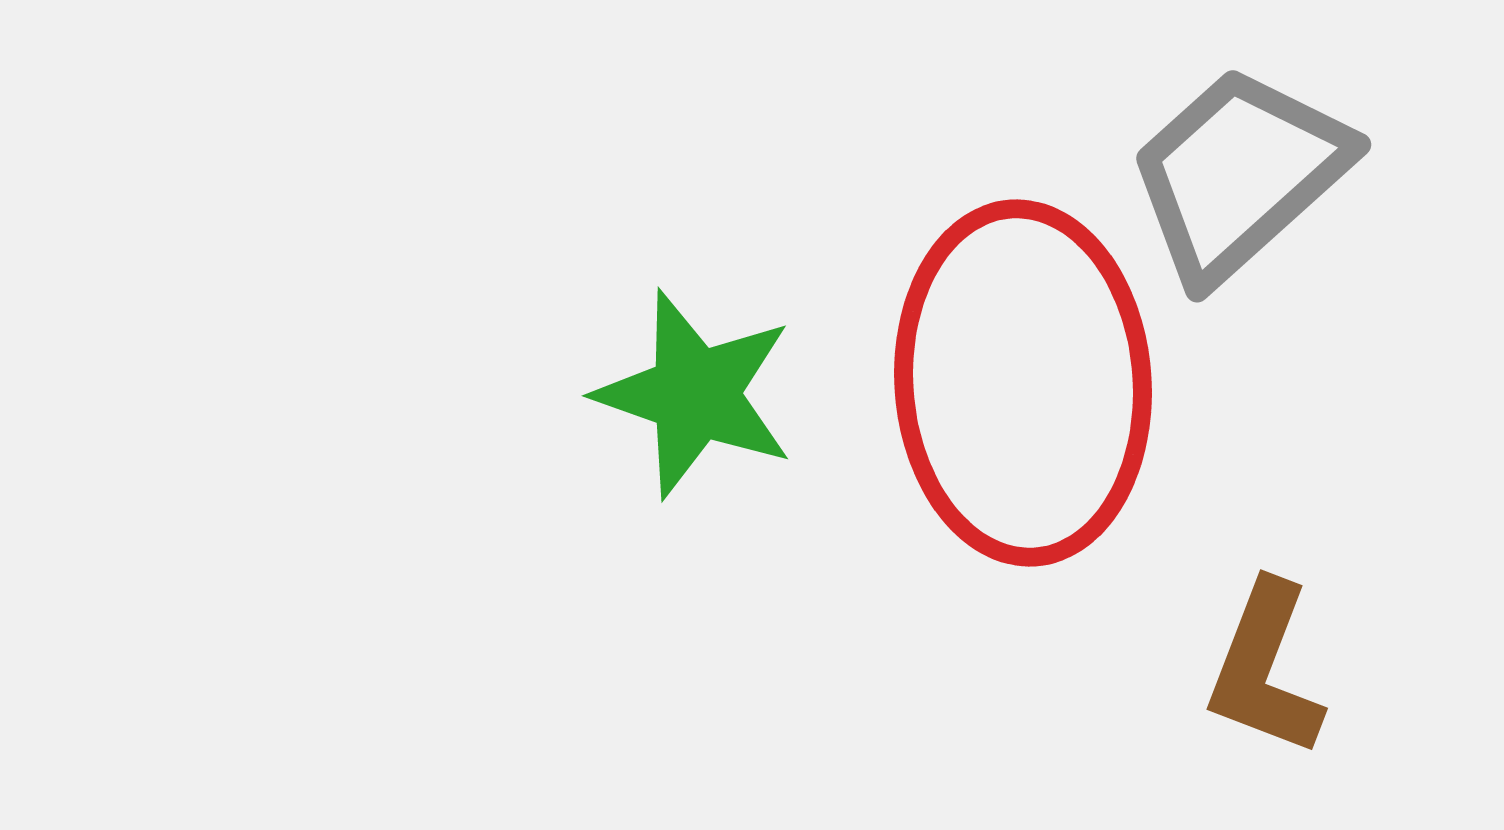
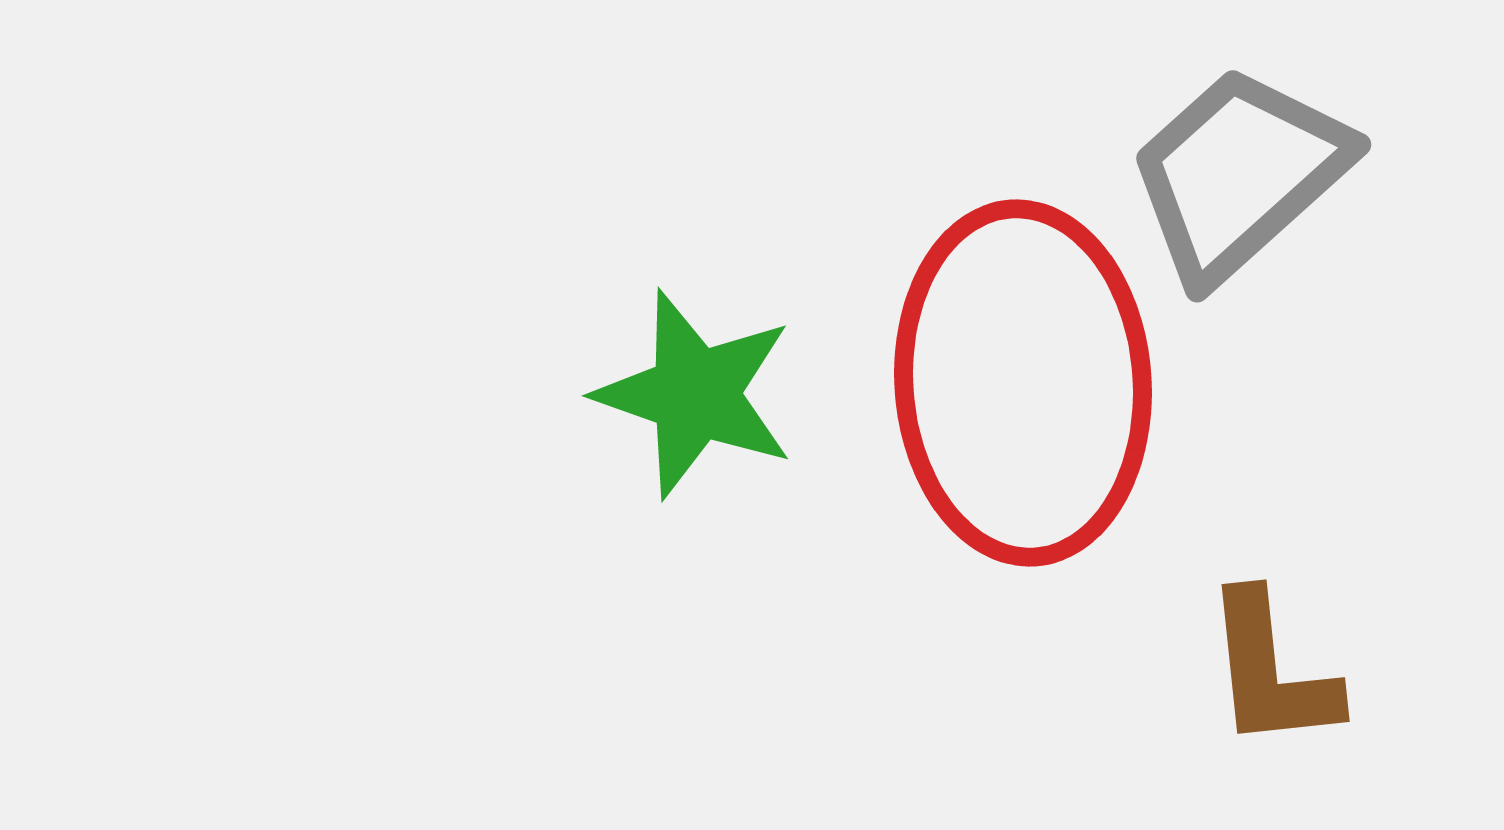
brown L-shape: moved 6 px right, 2 px down; rotated 27 degrees counterclockwise
